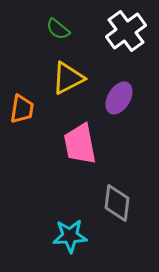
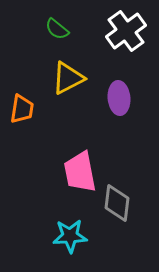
green semicircle: moved 1 px left
purple ellipse: rotated 36 degrees counterclockwise
pink trapezoid: moved 28 px down
